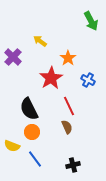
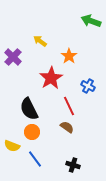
green arrow: rotated 138 degrees clockwise
orange star: moved 1 px right, 2 px up
blue cross: moved 6 px down
brown semicircle: rotated 32 degrees counterclockwise
black cross: rotated 32 degrees clockwise
